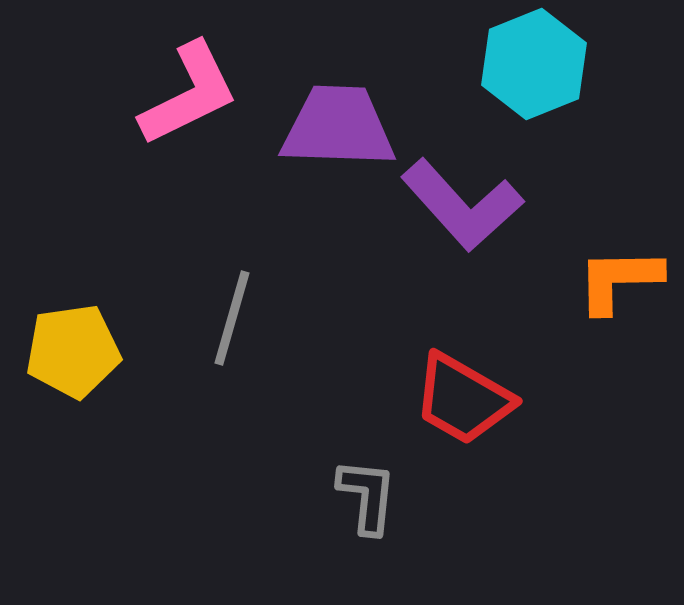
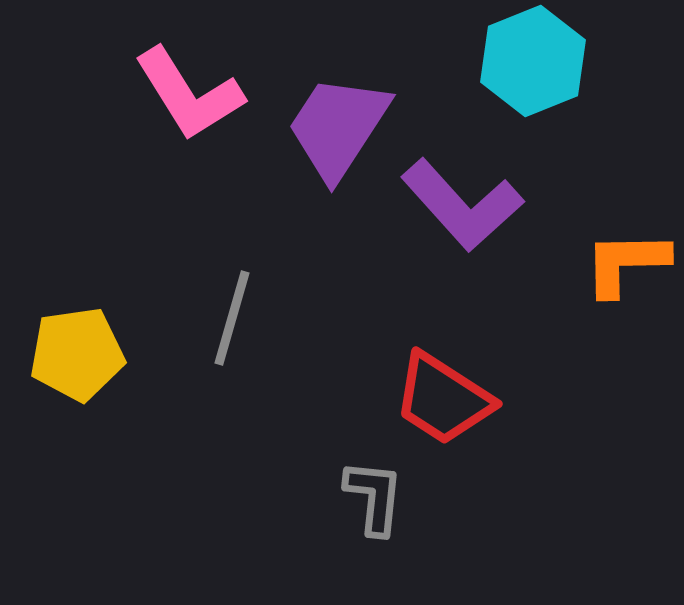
cyan hexagon: moved 1 px left, 3 px up
pink L-shape: rotated 84 degrees clockwise
purple trapezoid: rotated 59 degrees counterclockwise
orange L-shape: moved 7 px right, 17 px up
yellow pentagon: moved 4 px right, 3 px down
red trapezoid: moved 20 px left; rotated 3 degrees clockwise
gray L-shape: moved 7 px right, 1 px down
